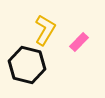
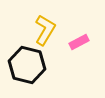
pink rectangle: rotated 18 degrees clockwise
